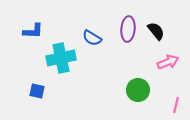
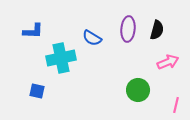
black semicircle: moved 1 px right, 1 px up; rotated 54 degrees clockwise
